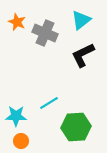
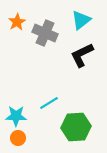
orange star: rotated 18 degrees clockwise
black L-shape: moved 1 px left
orange circle: moved 3 px left, 3 px up
